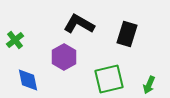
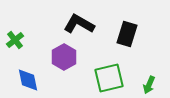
green square: moved 1 px up
